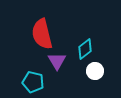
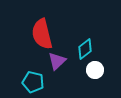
purple triangle: rotated 18 degrees clockwise
white circle: moved 1 px up
